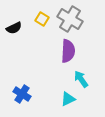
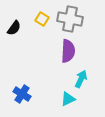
gray cross: rotated 20 degrees counterclockwise
black semicircle: rotated 28 degrees counterclockwise
cyan arrow: rotated 60 degrees clockwise
